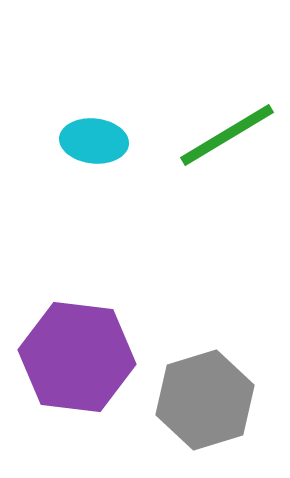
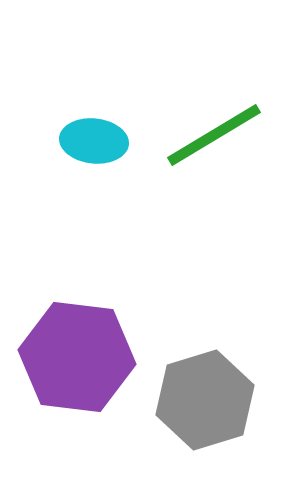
green line: moved 13 px left
